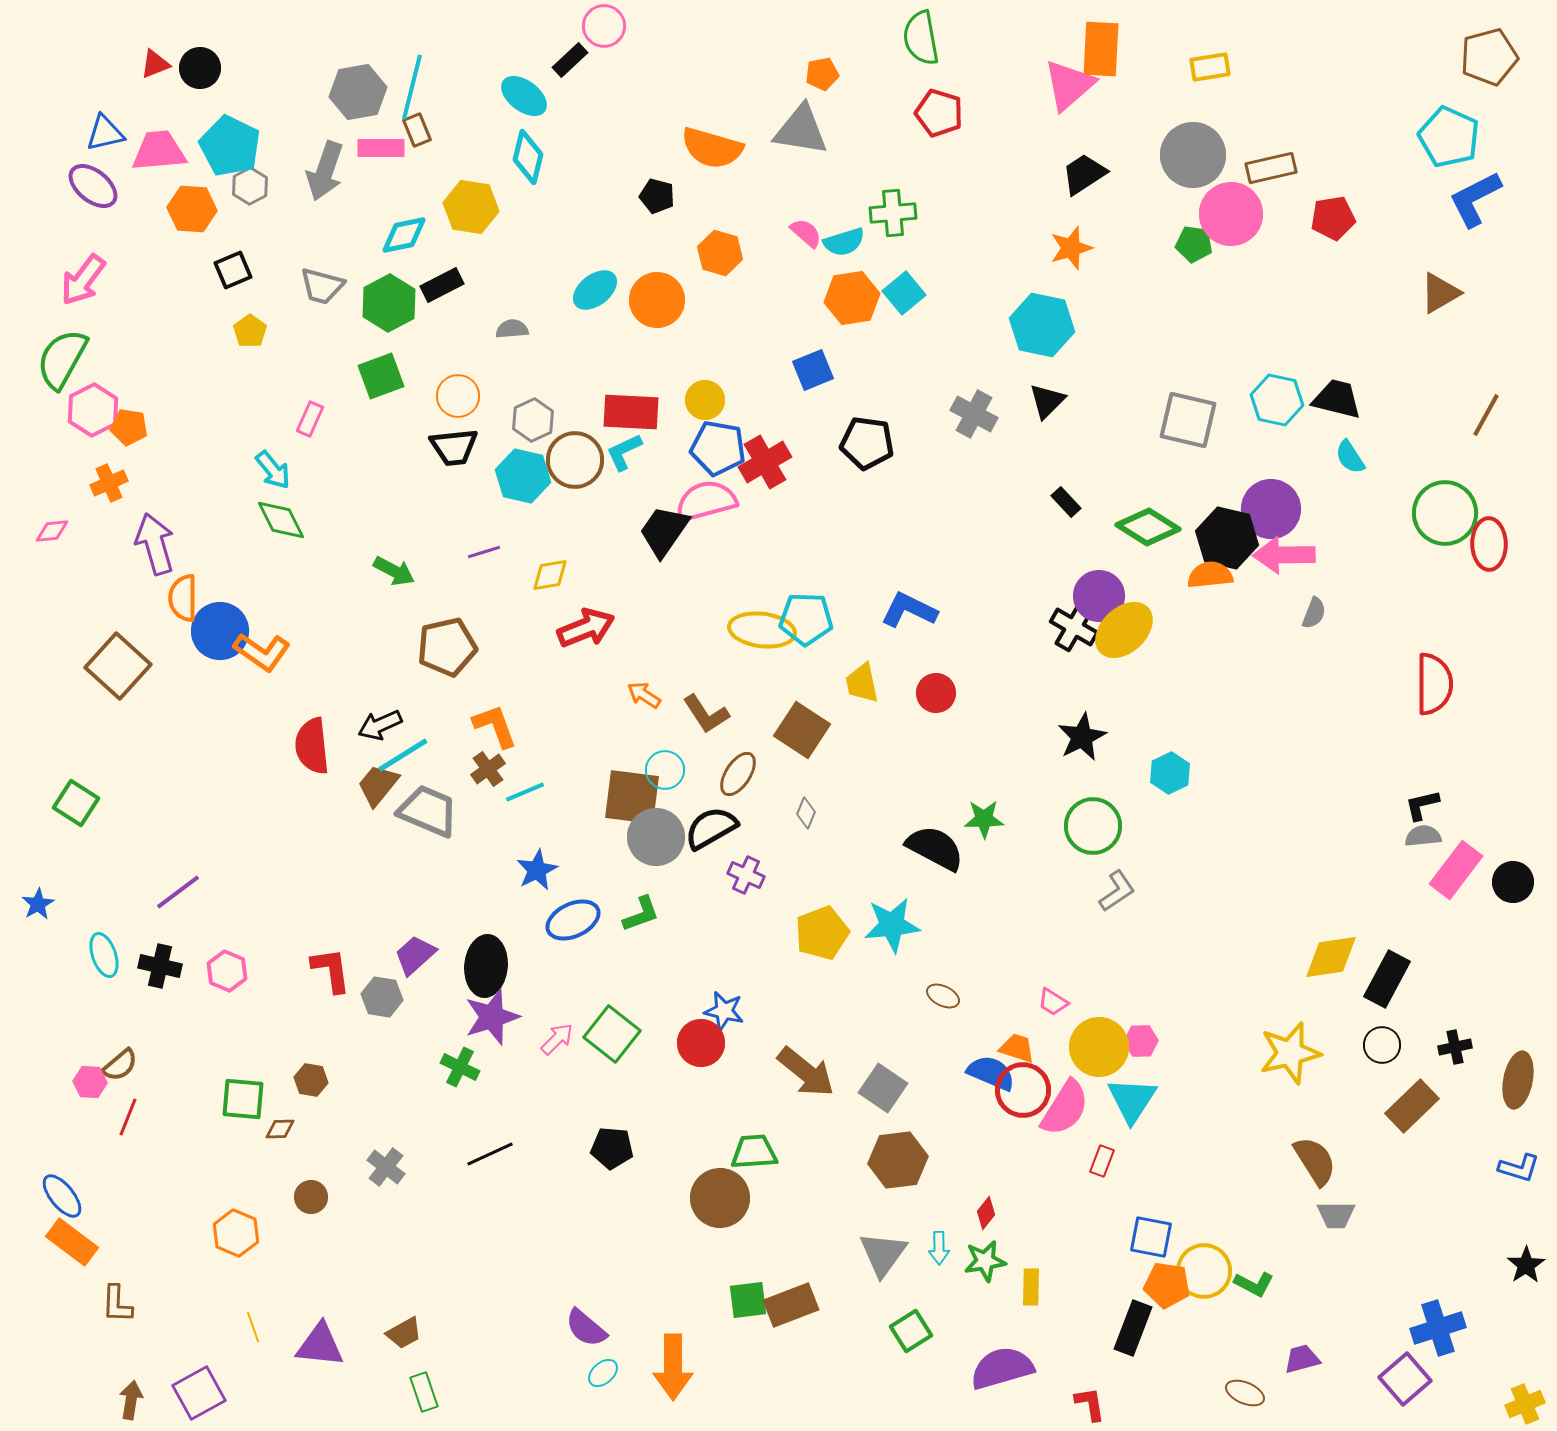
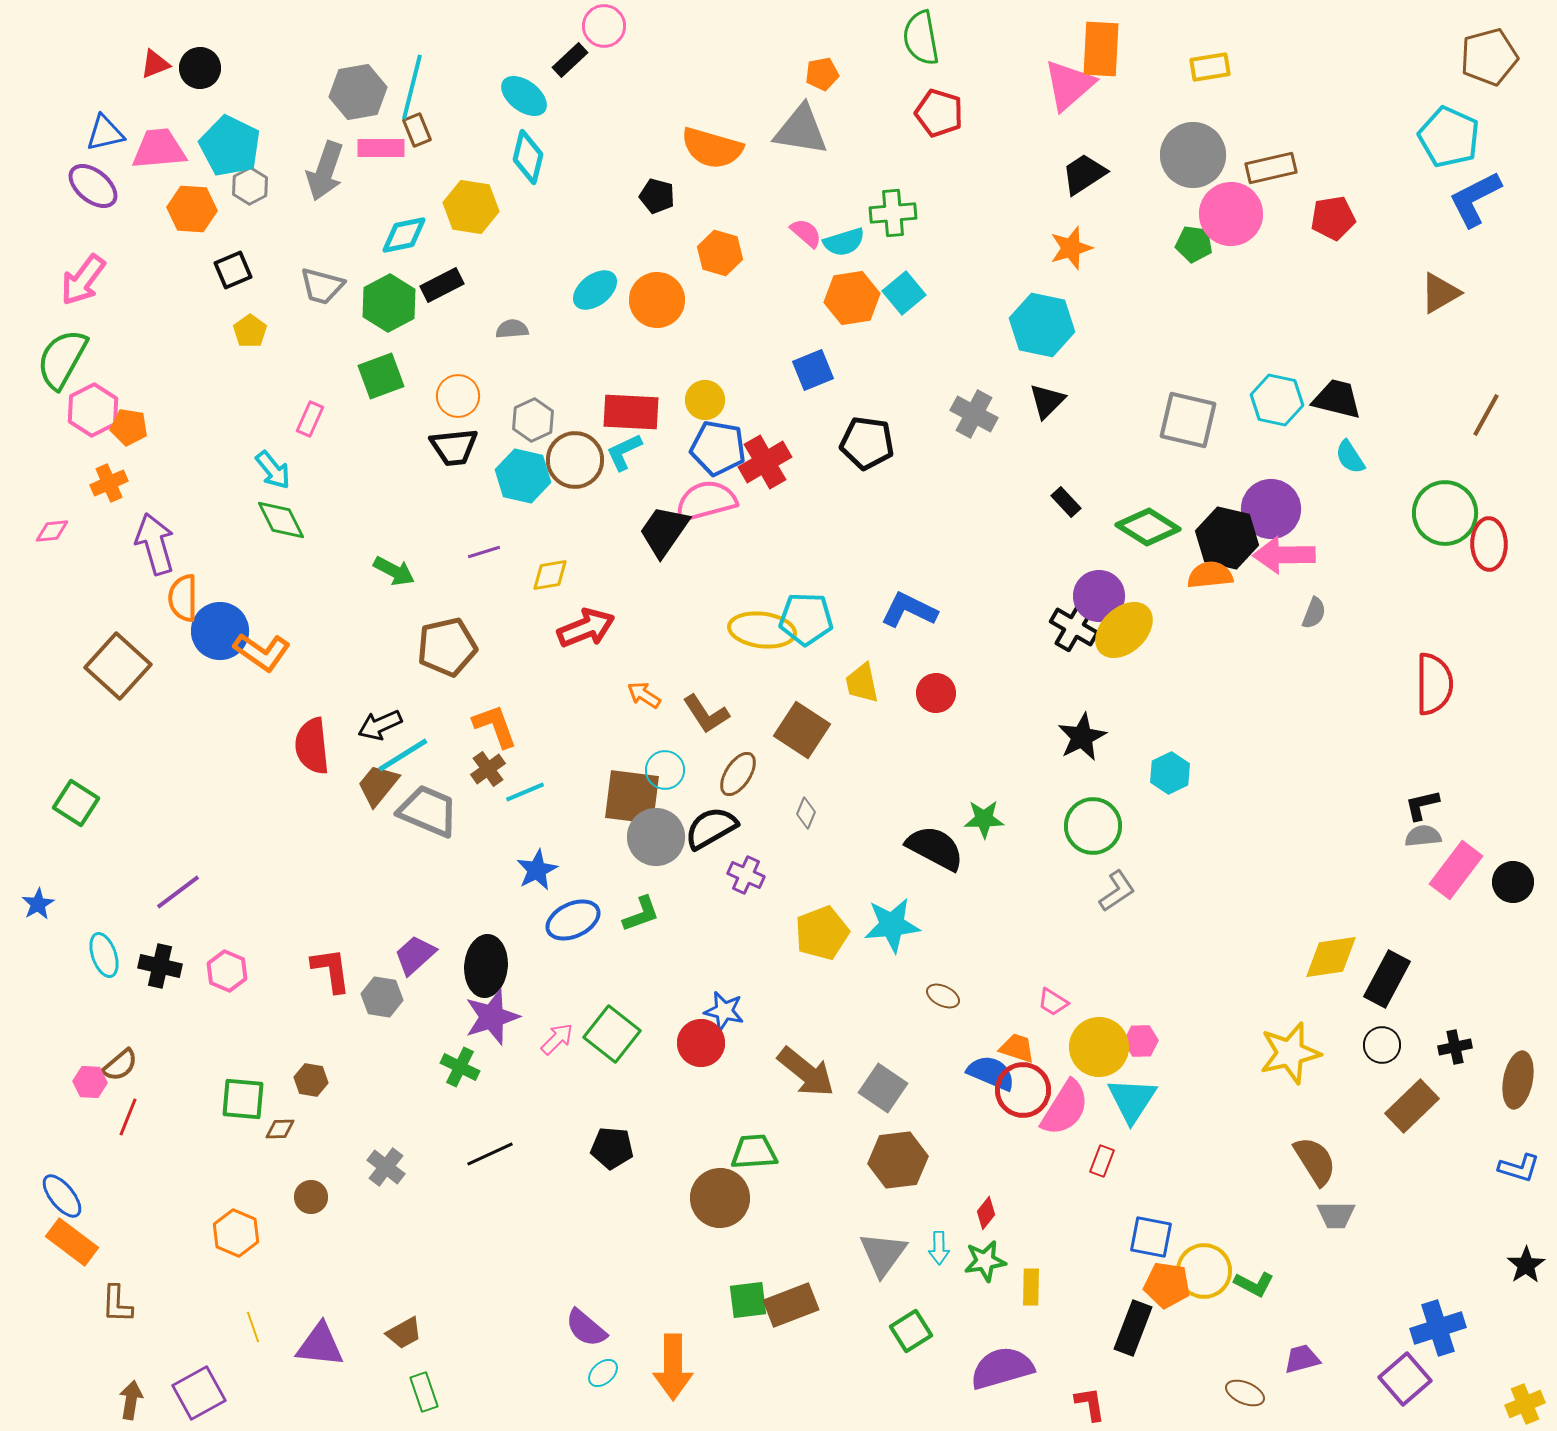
pink trapezoid at (159, 151): moved 2 px up
